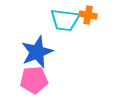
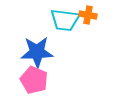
blue star: rotated 20 degrees clockwise
pink pentagon: rotated 28 degrees clockwise
